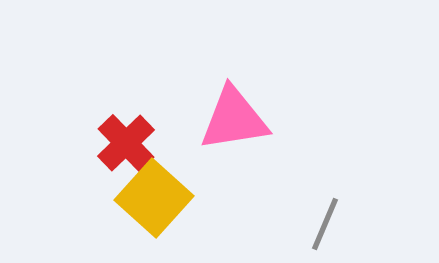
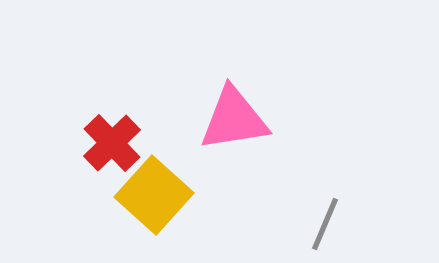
red cross: moved 14 px left
yellow square: moved 3 px up
